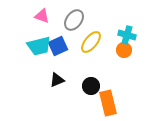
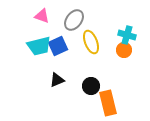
yellow ellipse: rotated 60 degrees counterclockwise
